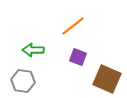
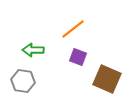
orange line: moved 3 px down
